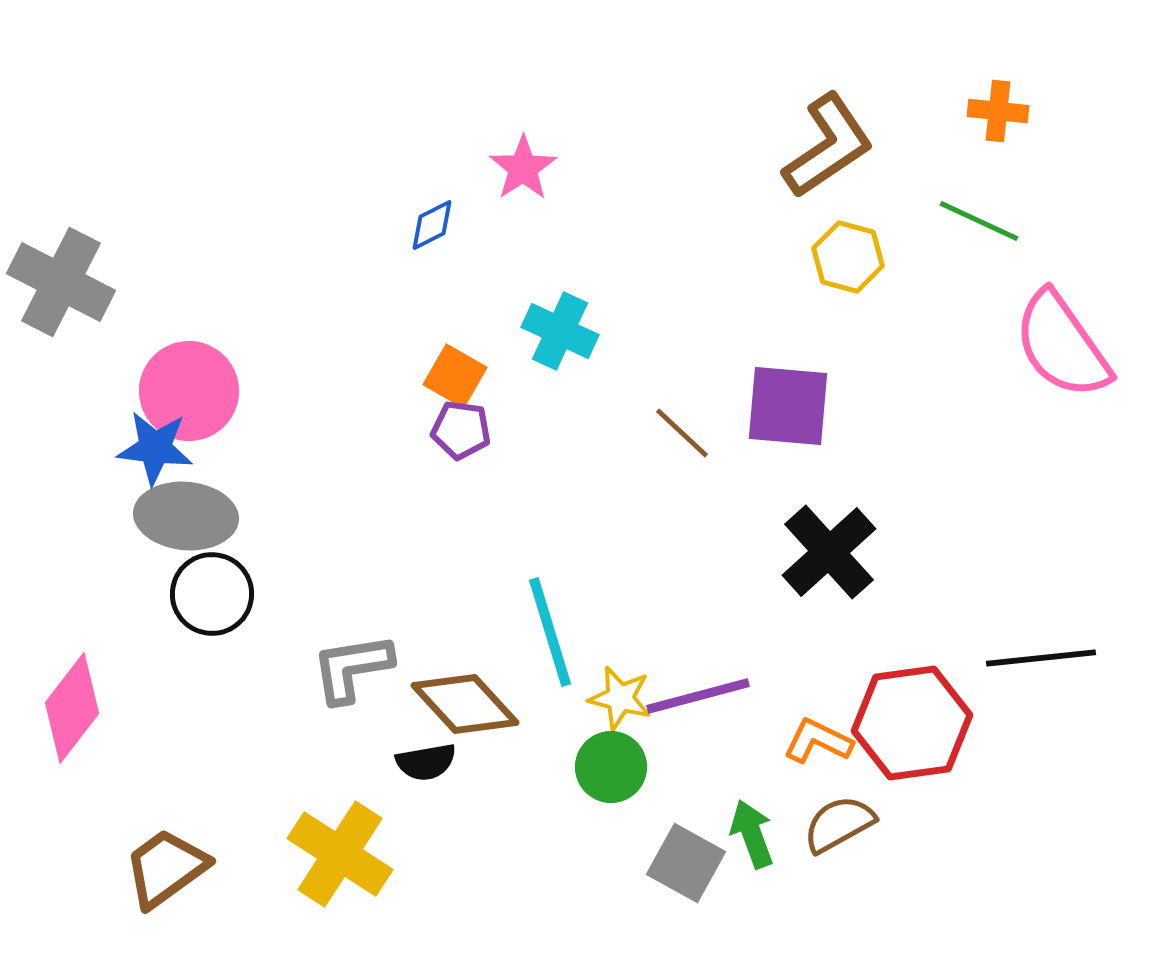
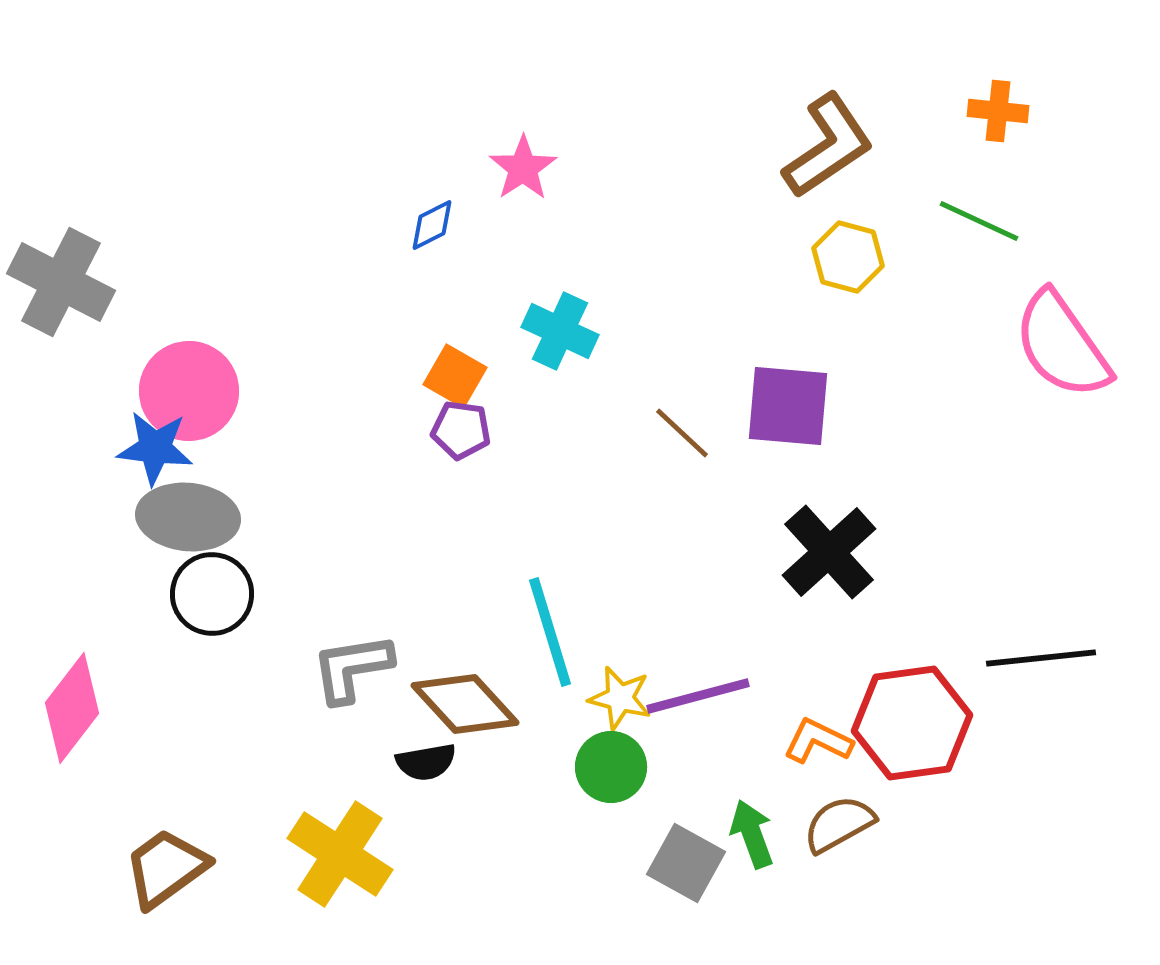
gray ellipse: moved 2 px right, 1 px down
